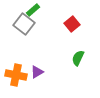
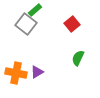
green rectangle: moved 2 px right
gray square: moved 2 px right
orange cross: moved 2 px up
